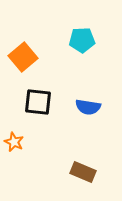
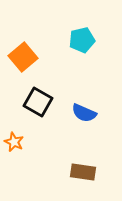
cyan pentagon: rotated 10 degrees counterclockwise
black square: rotated 24 degrees clockwise
blue semicircle: moved 4 px left, 6 px down; rotated 15 degrees clockwise
brown rectangle: rotated 15 degrees counterclockwise
